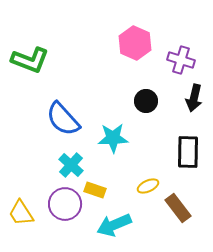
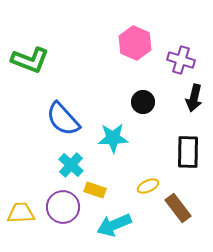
black circle: moved 3 px left, 1 px down
purple circle: moved 2 px left, 3 px down
yellow trapezoid: rotated 120 degrees clockwise
